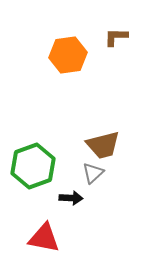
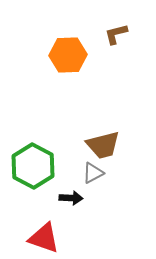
brown L-shape: moved 3 px up; rotated 15 degrees counterclockwise
orange hexagon: rotated 6 degrees clockwise
green hexagon: rotated 12 degrees counterclockwise
gray triangle: rotated 15 degrees clockwise
red triangle: rotated 8 degrees clockwise
